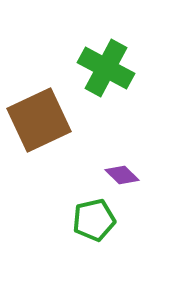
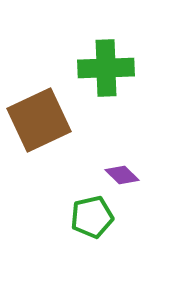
green cross: rotated 30 degrees counterclockwise
green pentagon: moved 2 px left, 3 px up
